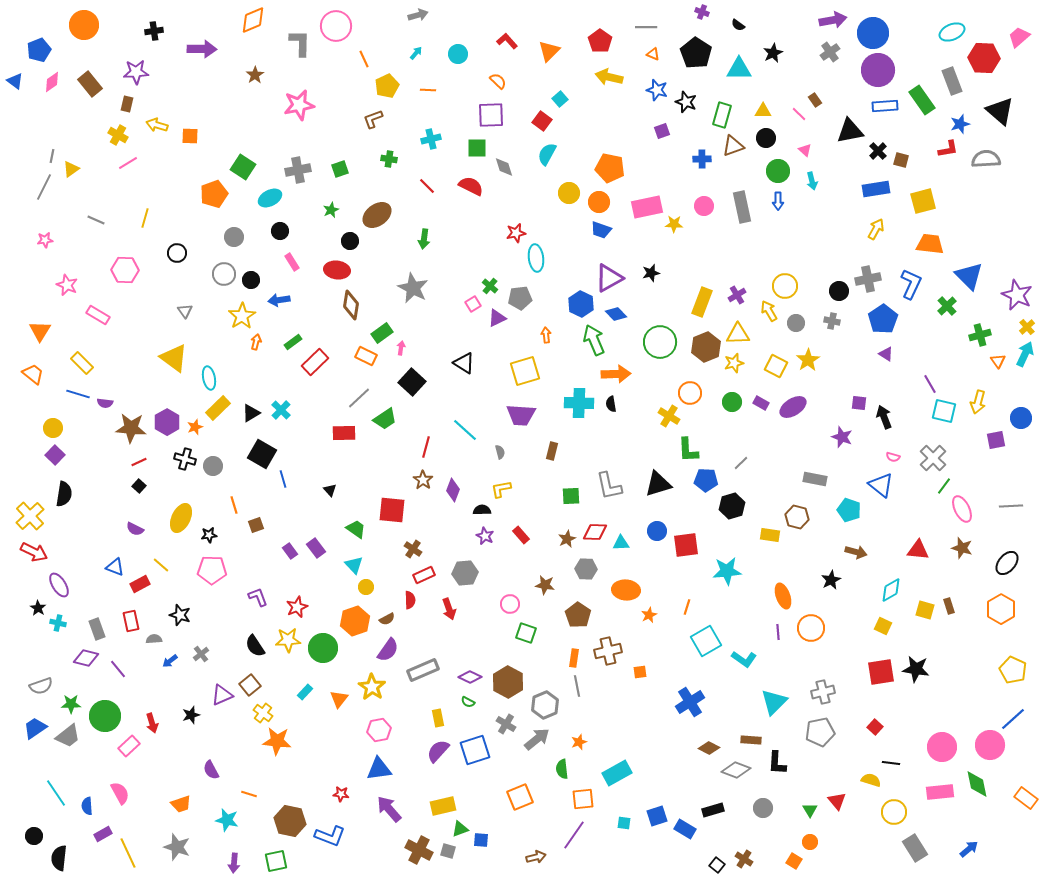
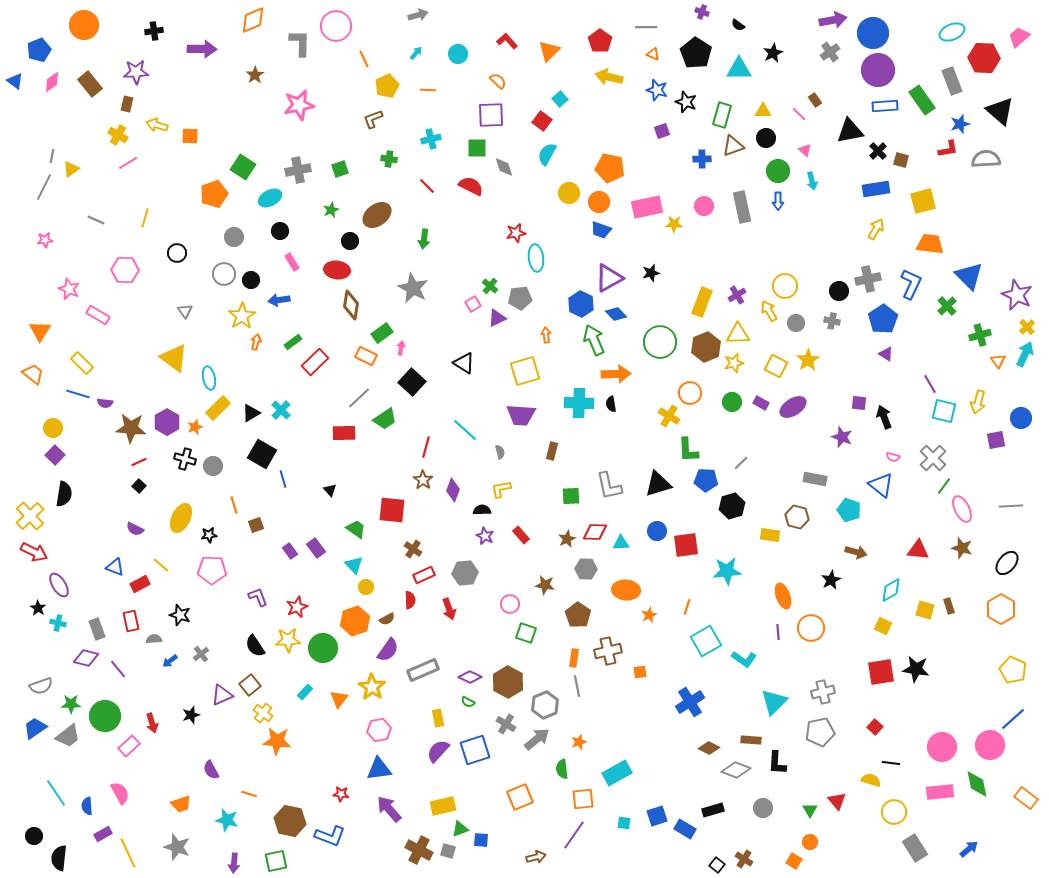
pink star at (67, 285): moved 2 px right, 4 px down
